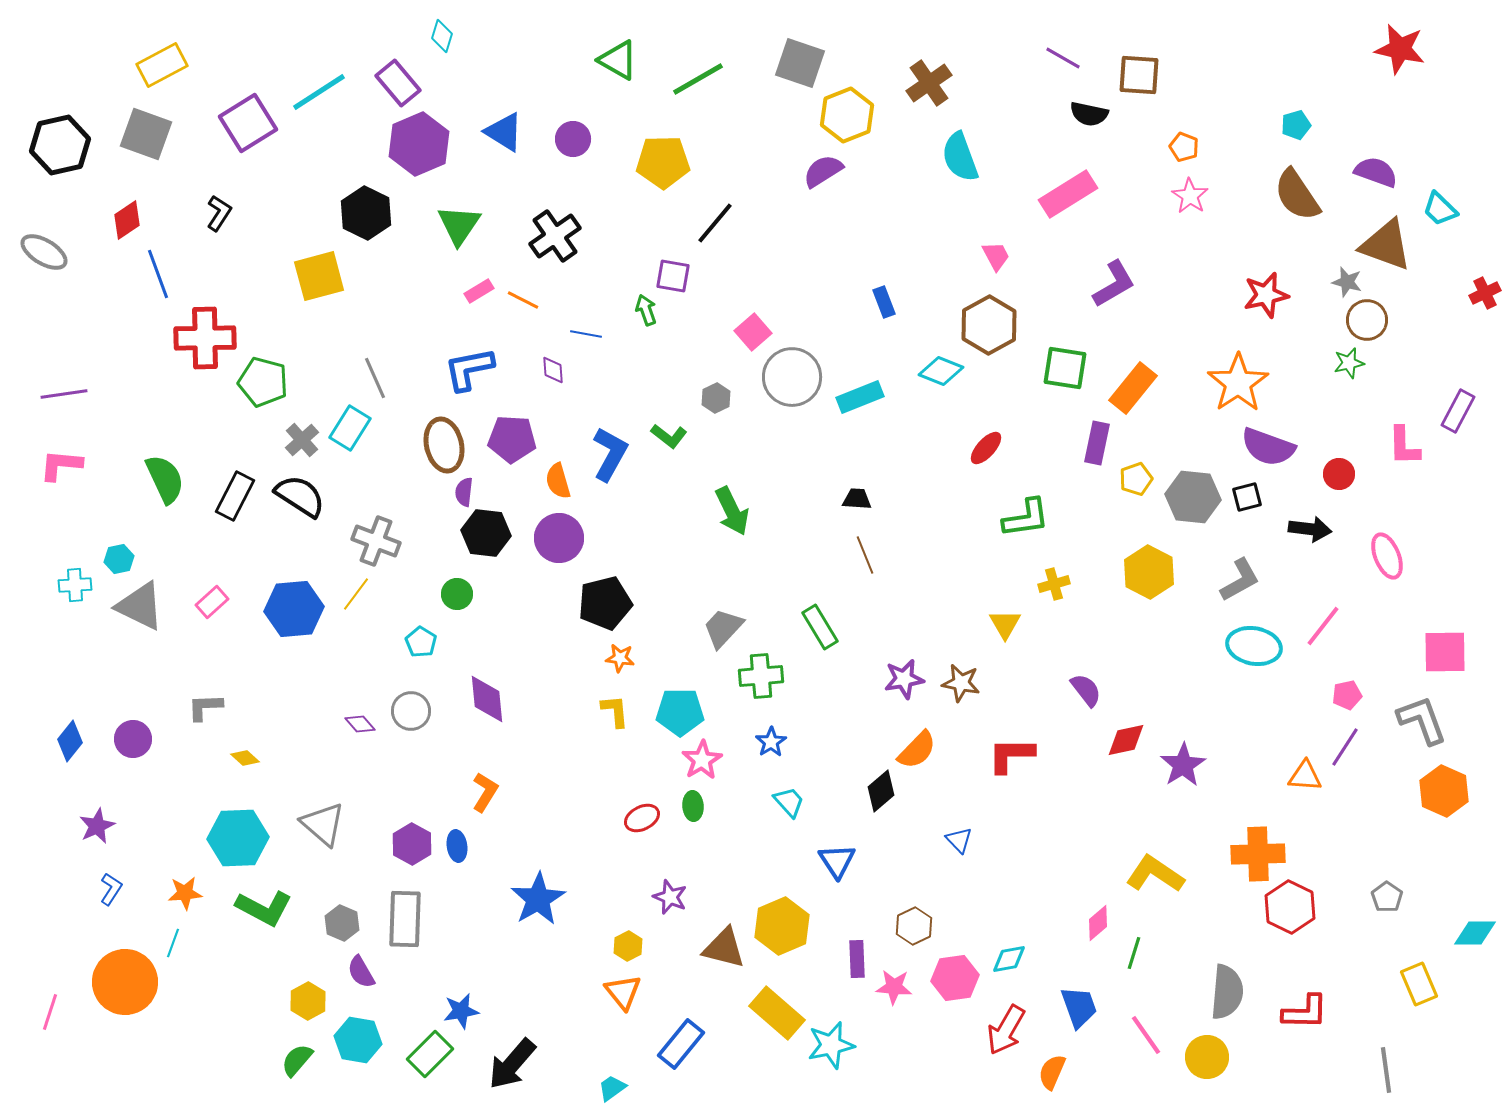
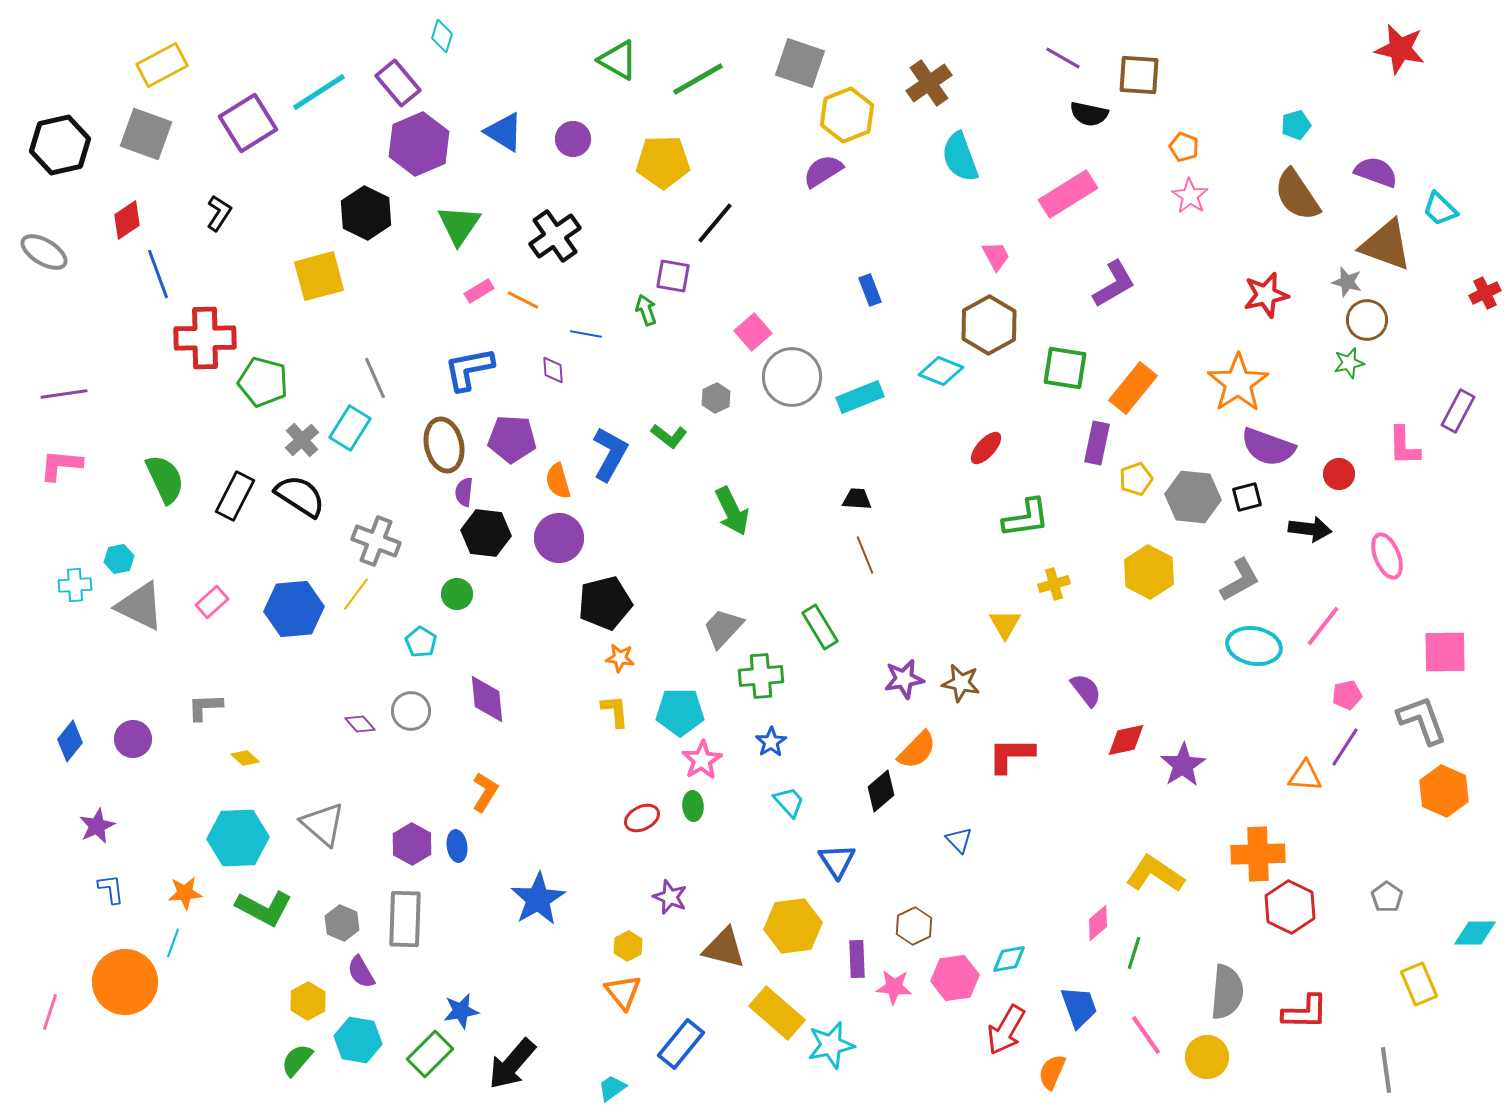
blue rectangle at (884, 302): moved 14 px left, 12 px up
blue L-shape at (111, 889): rotated 40 degrees counterclockwise
yellow hexagon at (782, 926): moved 11 px right; rotated 16 degrees clockwise
